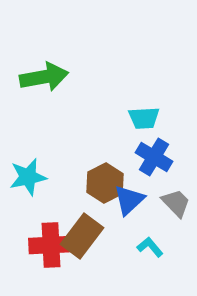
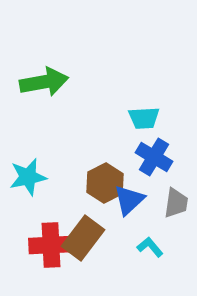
green arrow: moved 5 px down
gray trapezoid: rotated 52 degrees clockwise
brown rectangle: moved 1 px right, 2 px down
